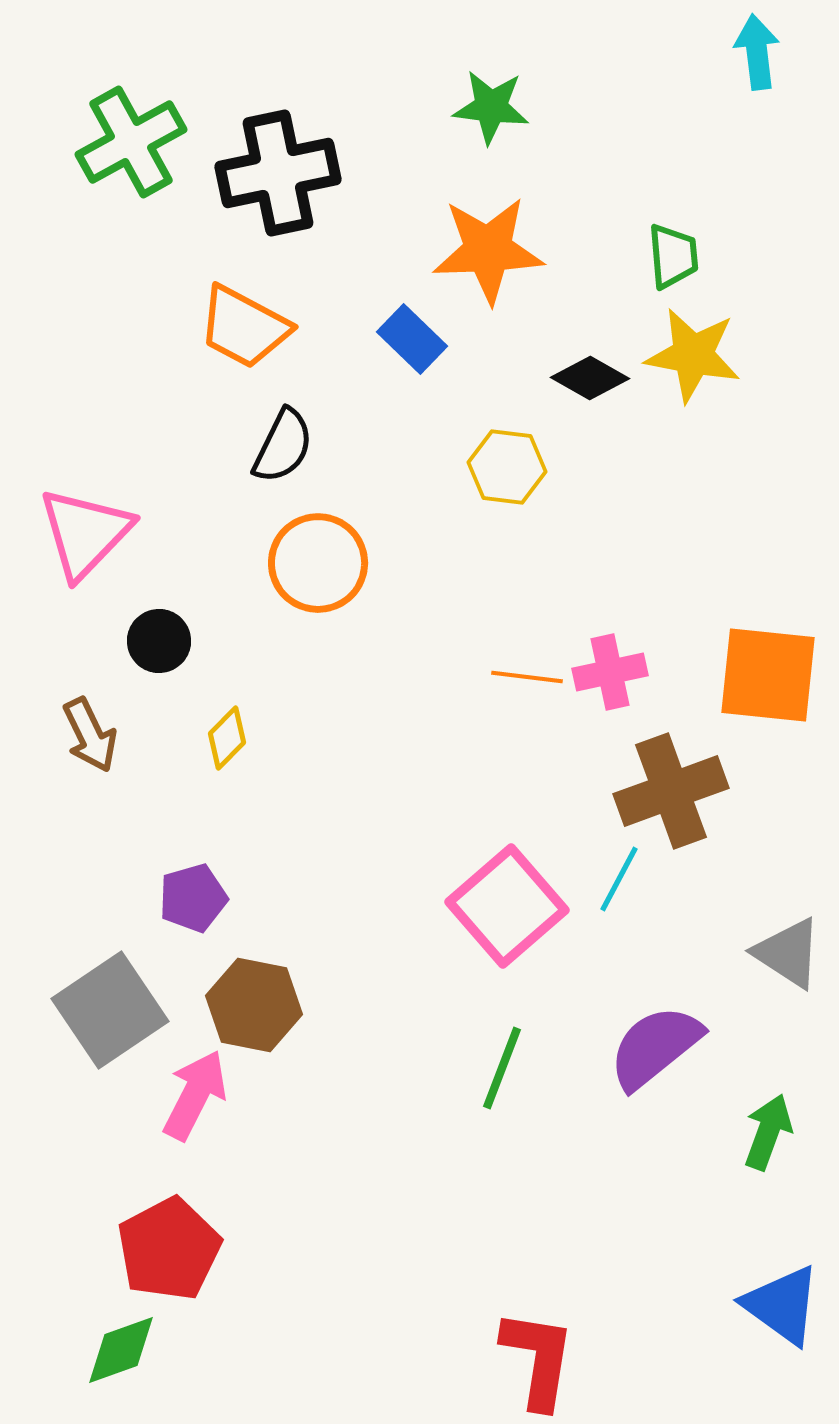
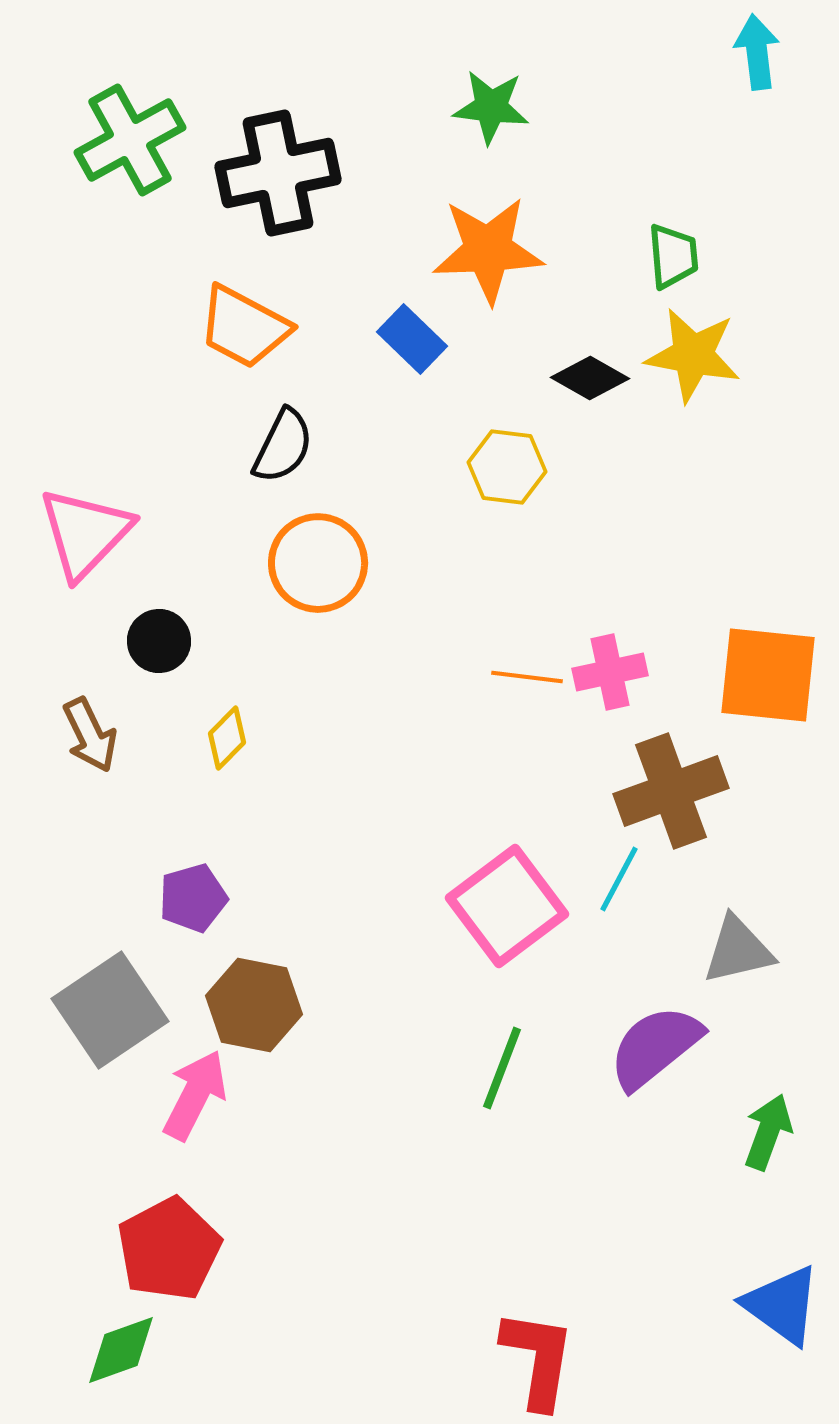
green cross: moved 1 px left, 2 px up
pink square: rotated 4 degrees clockwise
gray triangle: moved 50 px left, 3 px up; rotated 46 degrees counterclockwise
